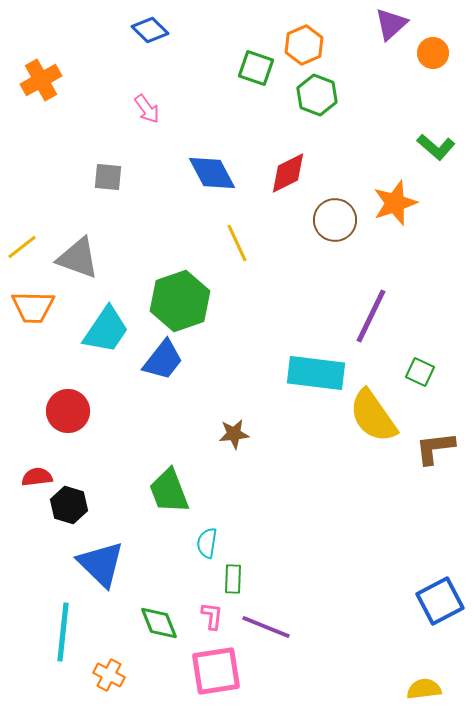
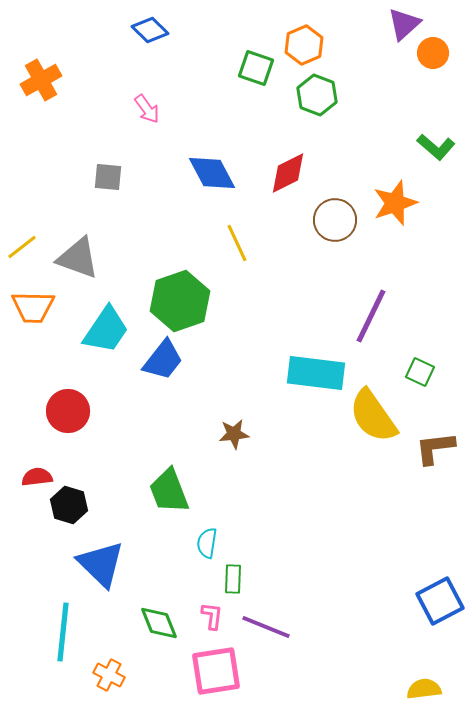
purple triangle at (391, 24): moved 13 px right
